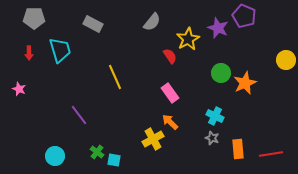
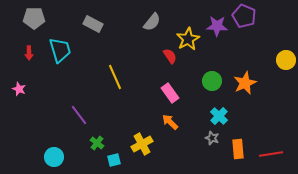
purple star: moved 1 px left, 2 px up; rotated 20 degrees counterclockwise
green circle: moved 9 px left, 8 px down
cyan cross: moved 4 px right; rotated 18 degrees clockwise
yellow cross: moved 11 px left, 5 px down
green cross: moved 9 px up
cyan circle: moved 1 px left, 1 px down
cyan square: rotated 24 degrees counterclockwise
